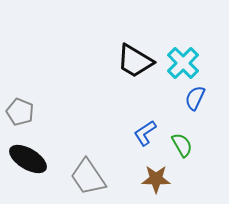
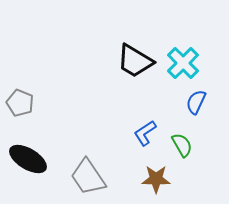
blue semicircle: moved 1 px right, 4 px down
gray pentagon: moved 9 px up
